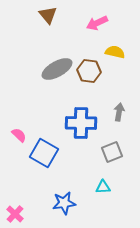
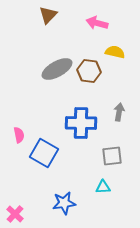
brown triangle: rotated 24 degrees clockwise
pink arrow: rotated 40 degrees clockwise
pink semicircle: rotated 35 degrees clockwise
gray square: moved 4 px down; rotated 15 degrees clockwise
